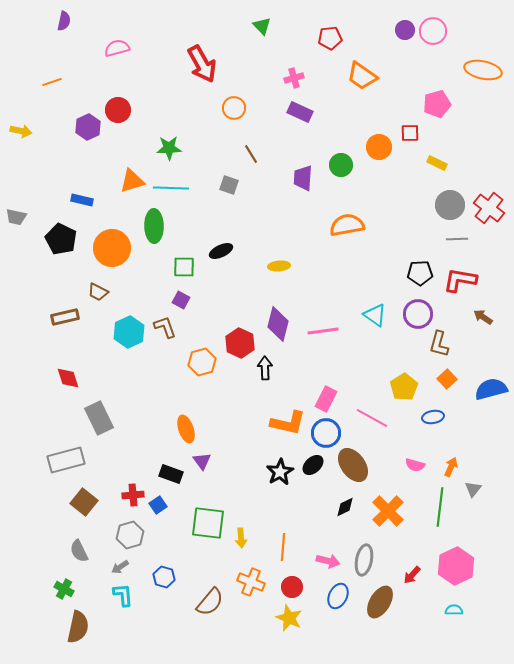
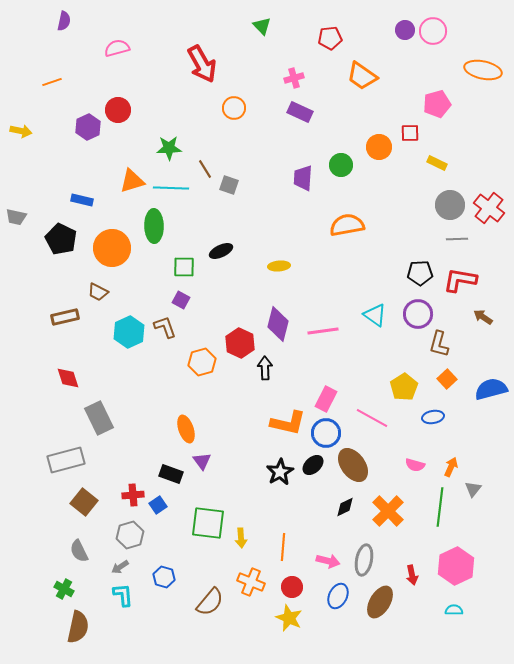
brown line at (251, 154): moved 46 px left, 15 px down
red arrow at (412, 575): rotated 54 degrees counterclockwise
